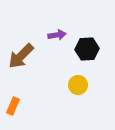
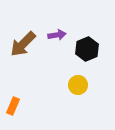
black hexagon: rotated 20 degrees counterclockwise
brown arrow: moved 2 px right, 12 px up
